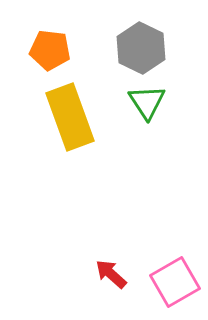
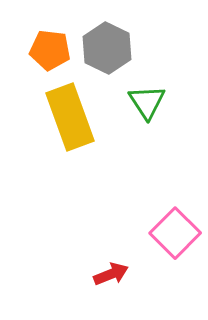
gray hexagon: moved 34 px left
red arrow: rotated 116 degrees clockwise
pink square: moved 49 px up; rotated 15 degrees counterclockwise
